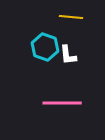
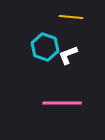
white L-shape: rotated 75 degrees clockwise
